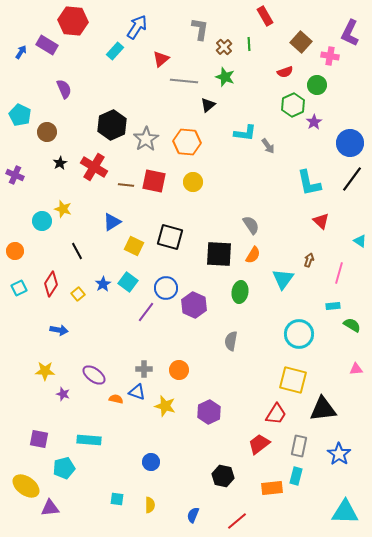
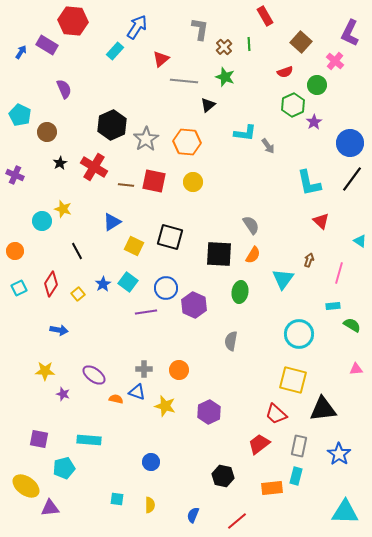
pink cross at (330, 56): moved 5 px right, 5 px down; rotated 30 degrees clockwise
purple line at (146, 312): rotated 45 degrees clockwise
red trapezoid at (276, 414): rotated 100 degrees clockwise
